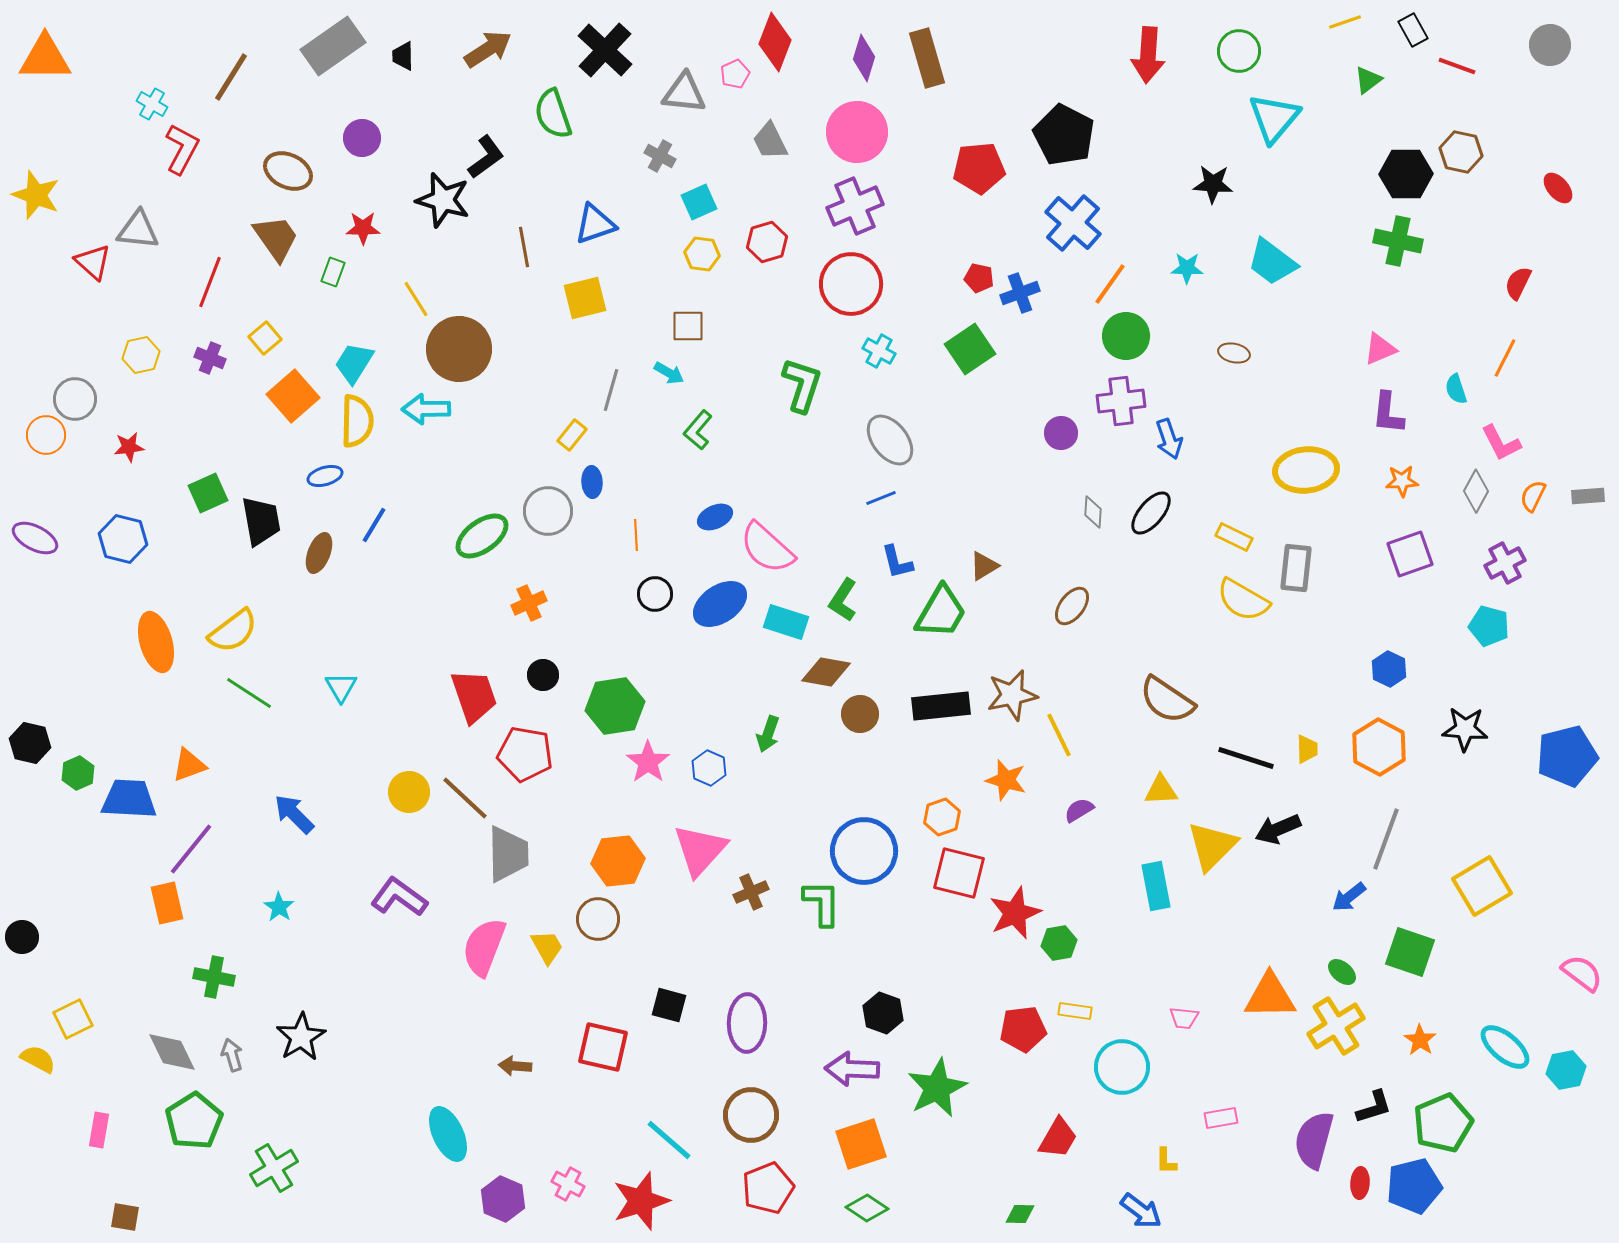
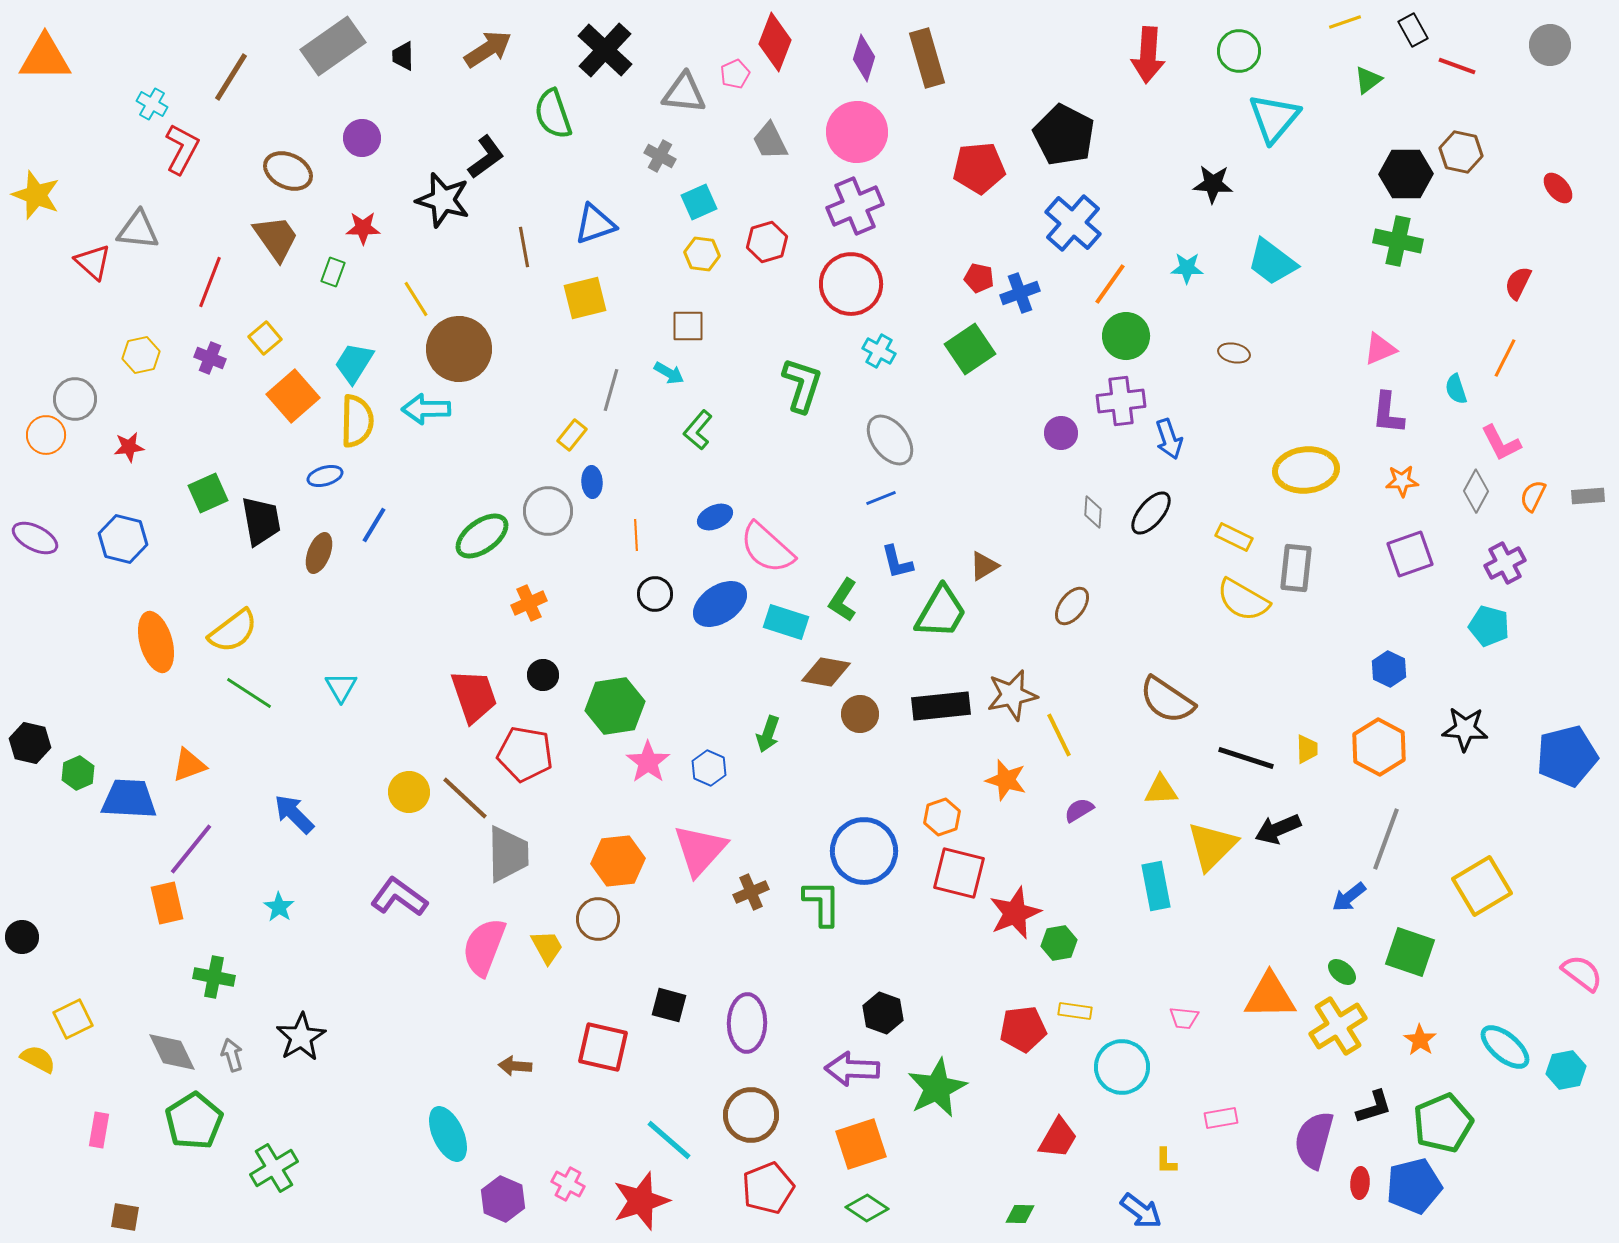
yellow cross at (1336, 1026): moved 2 px right
